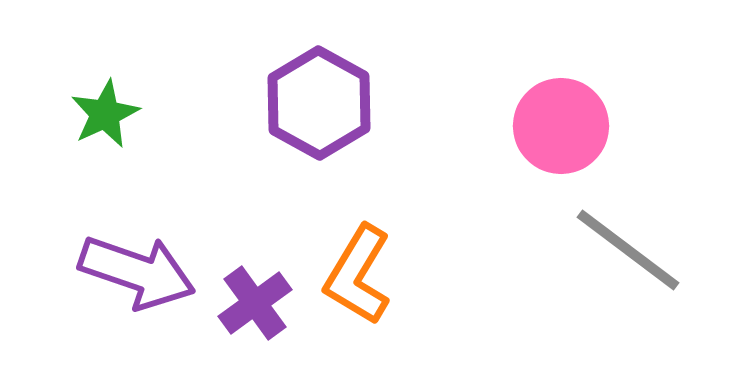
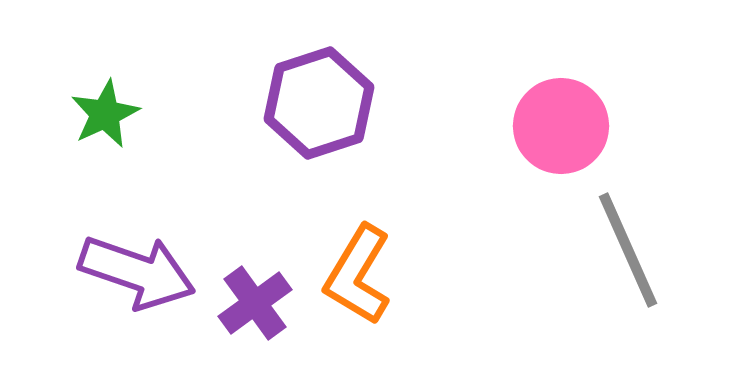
purple hexagon: rotated 13 degrees clockwise
gray line: rotated 29 degrees clockwise
